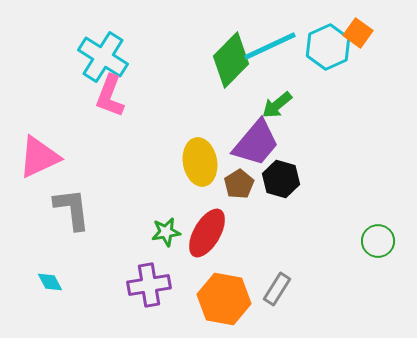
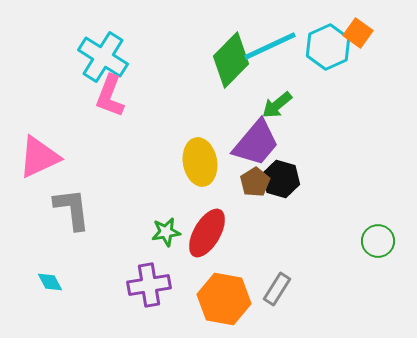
brown pentagon: moved 16 px right, 2 px up
